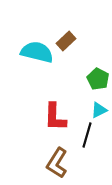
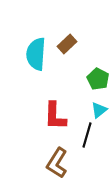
brown rectangle: moved 1 px right, 3 px down
cyan semicircle: moved 1 px left, 2 px down; rotated 100 degrees counterclockwise
cyan triangle: rotated 12 degrees counterclockwise
red L-shape: moved 1 px up
